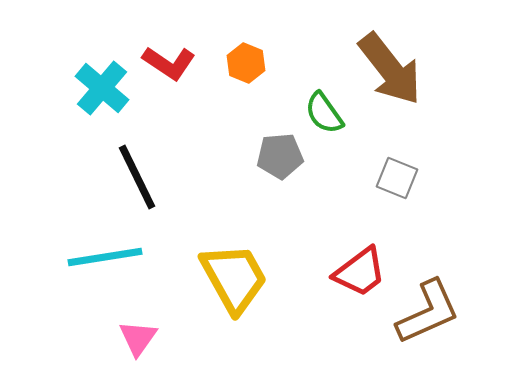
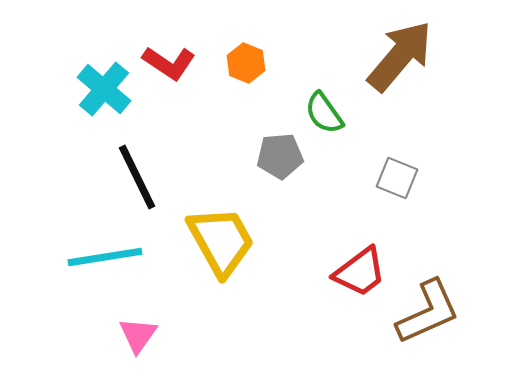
brown arrow: moved 10 px right, 13 px up; rotated 102 degrees counterclockwise
cyan cross: moved 2 px right, 1 px down
yellow trapezoid: moved 13 px left, 37 px up
pink triangle: moved 3 px up
